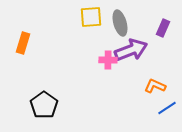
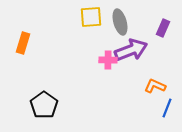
gray ellipse: moved 1 px up
blue line: rotated 36 degrees counterclockwise
